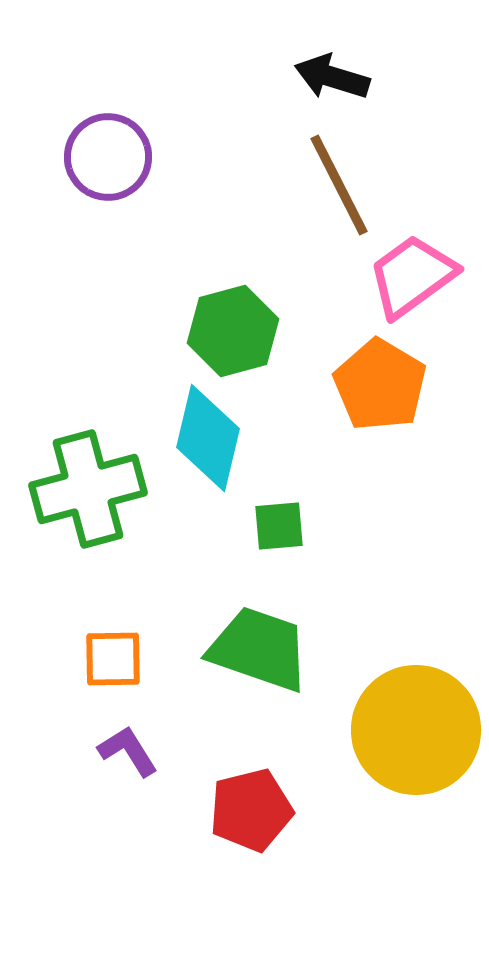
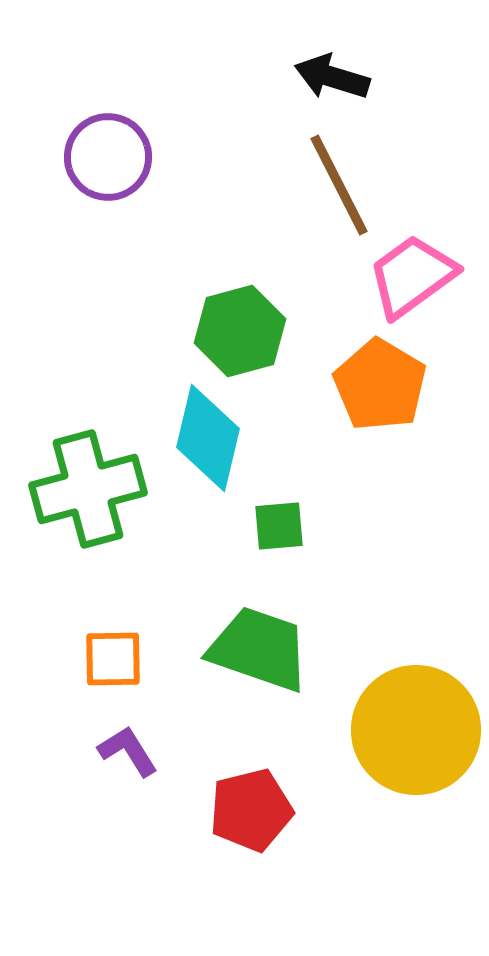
green hexagon: moved 7 px right
